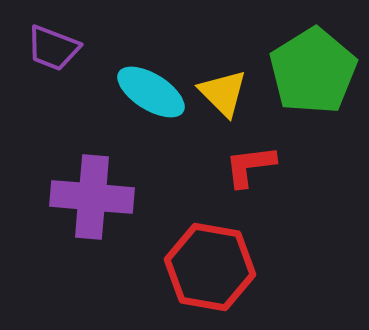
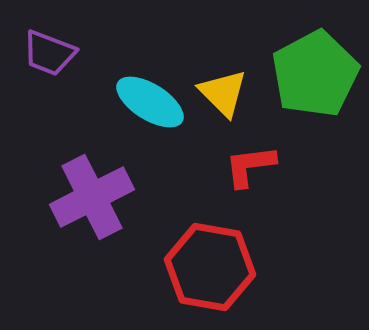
purple trapezoid: moved 4 px left, 5 px down
green pentagon: moved 2 px right, 3 px down; rotated 4 degrees clockwise
cyan ellipse: moved 1 px left, 10 px down
purple cross: rotated 32 degrees counterclockwise
